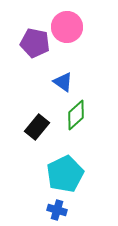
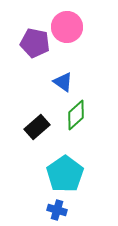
black rectangle: rotated 10 degrees clockwise
cyan pentagon: rotated 9 degrees counterclockwise
